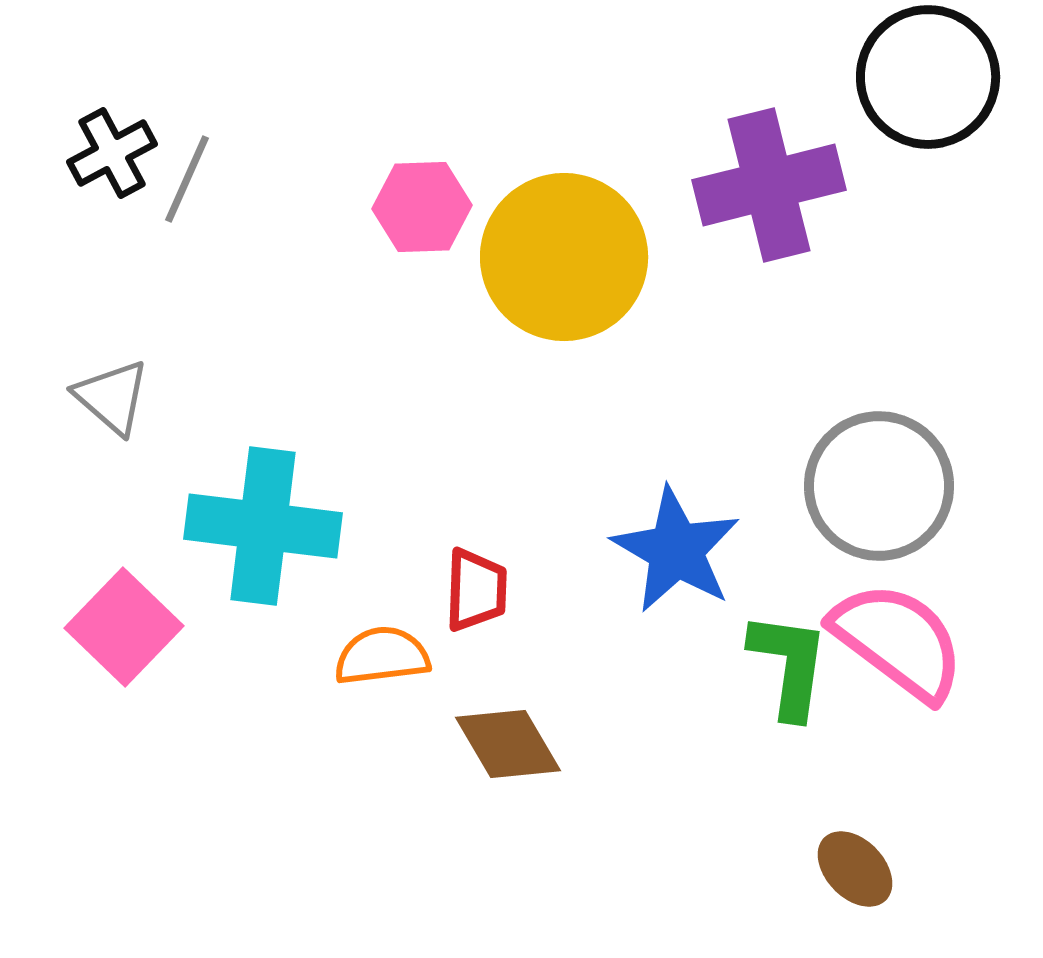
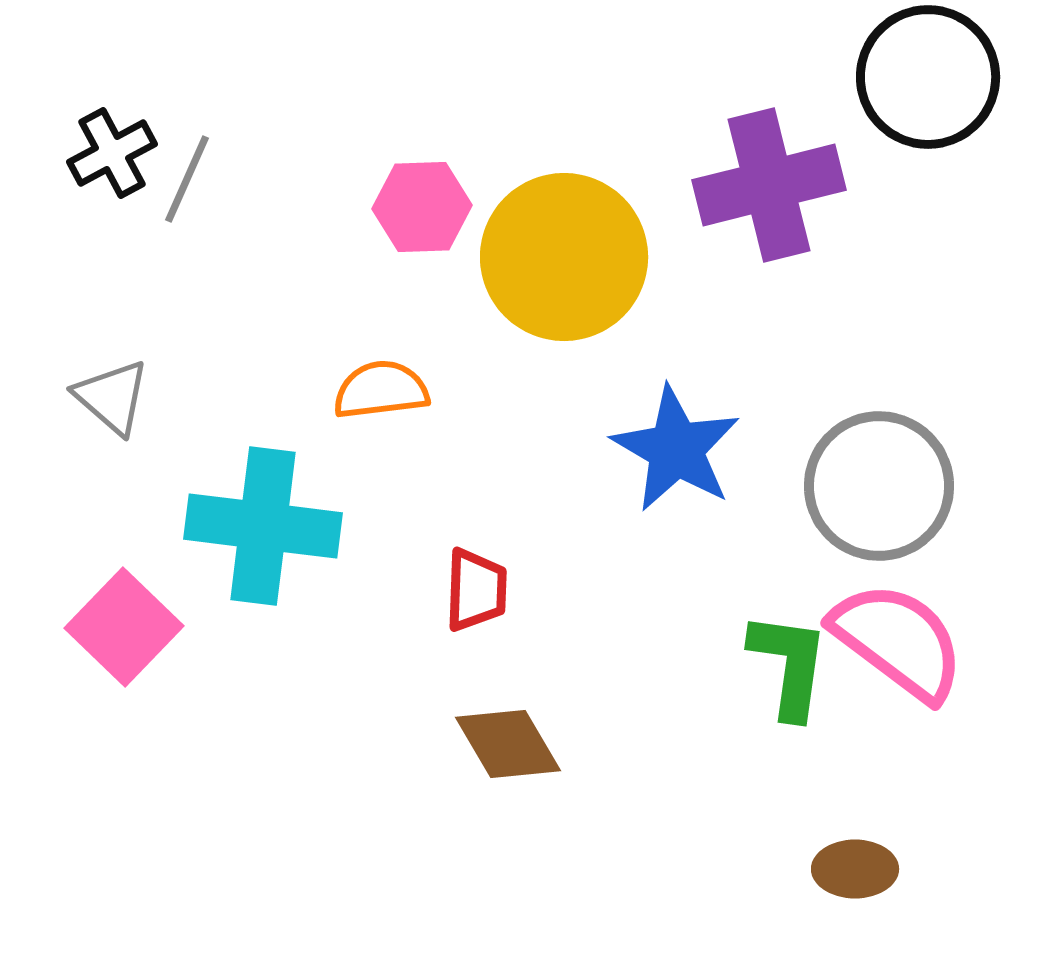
blue star: moved 101 px up
orange semicircle: moved 1 px left, 266 px up
brown ellipse: rotated 46 degrees counterclockwise
